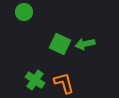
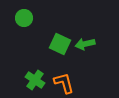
green circle: moved 6 px down
